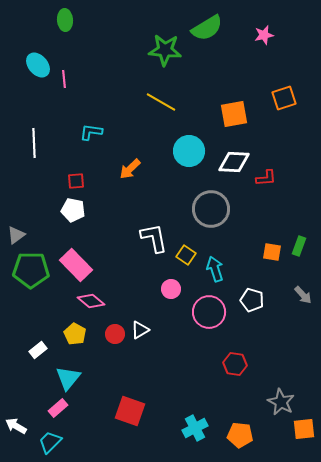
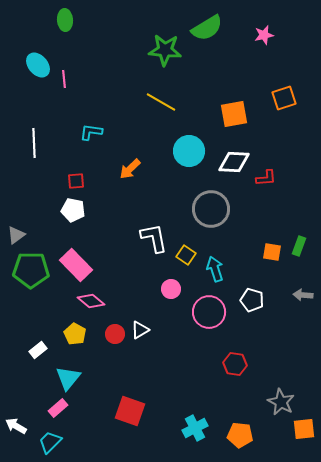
gray arrow at (303, 295): rotated 138 degrees clockwise
